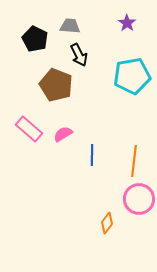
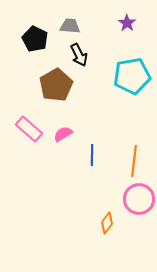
brown pentagon: rotated 20 degrees clockwise
